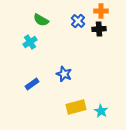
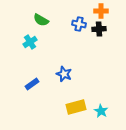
blue cross: moved 1 px right, 3 px down; rotated 32 degrees counterclockwise
